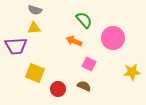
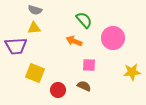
pink square: moved 1 px down; rotated 24 degrees counterclockwise
red circle: moved 1 px down
